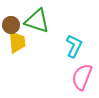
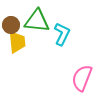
green triangle: rotated 12 degrees counterclockwise
cyan L-shape: moved 12 px left, 12 px up
pink semicircle: moved 1 px down
